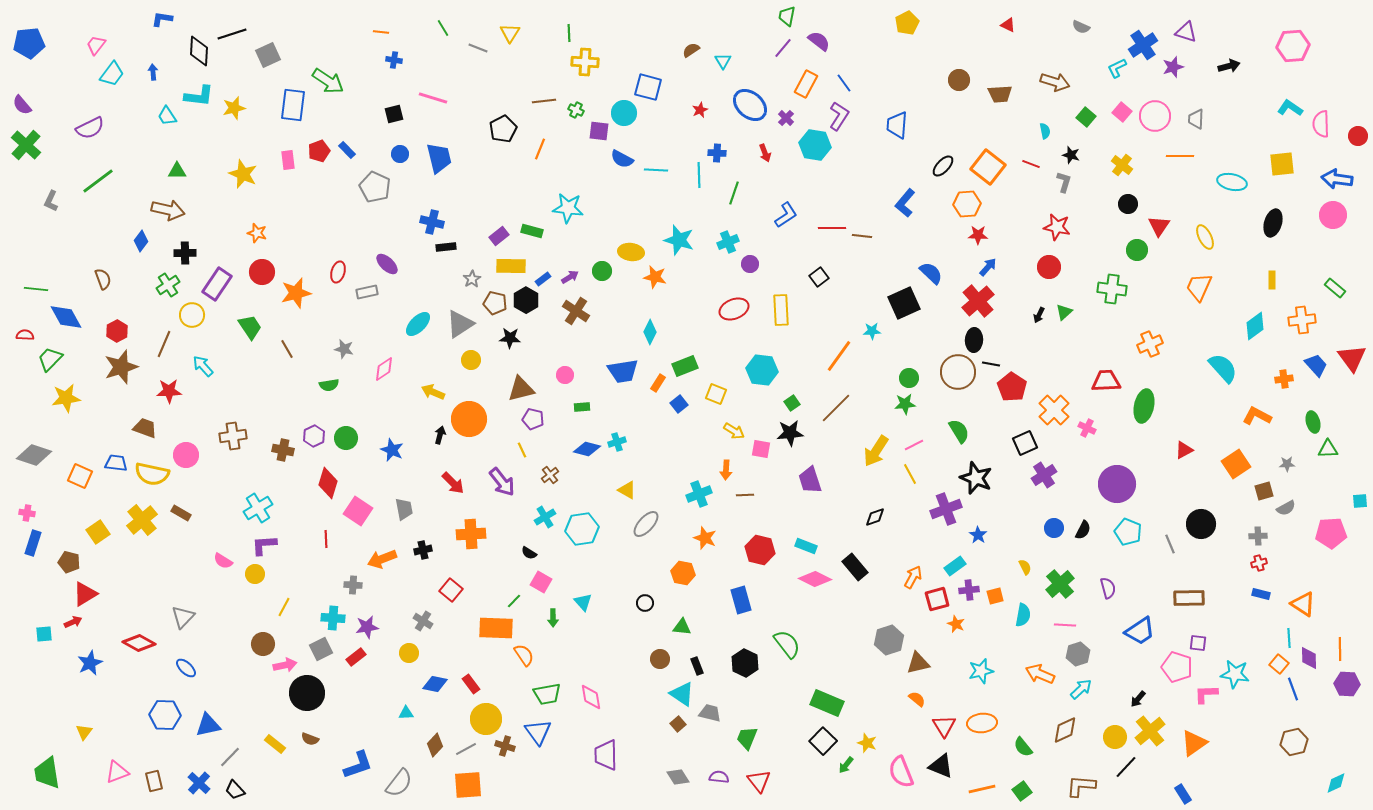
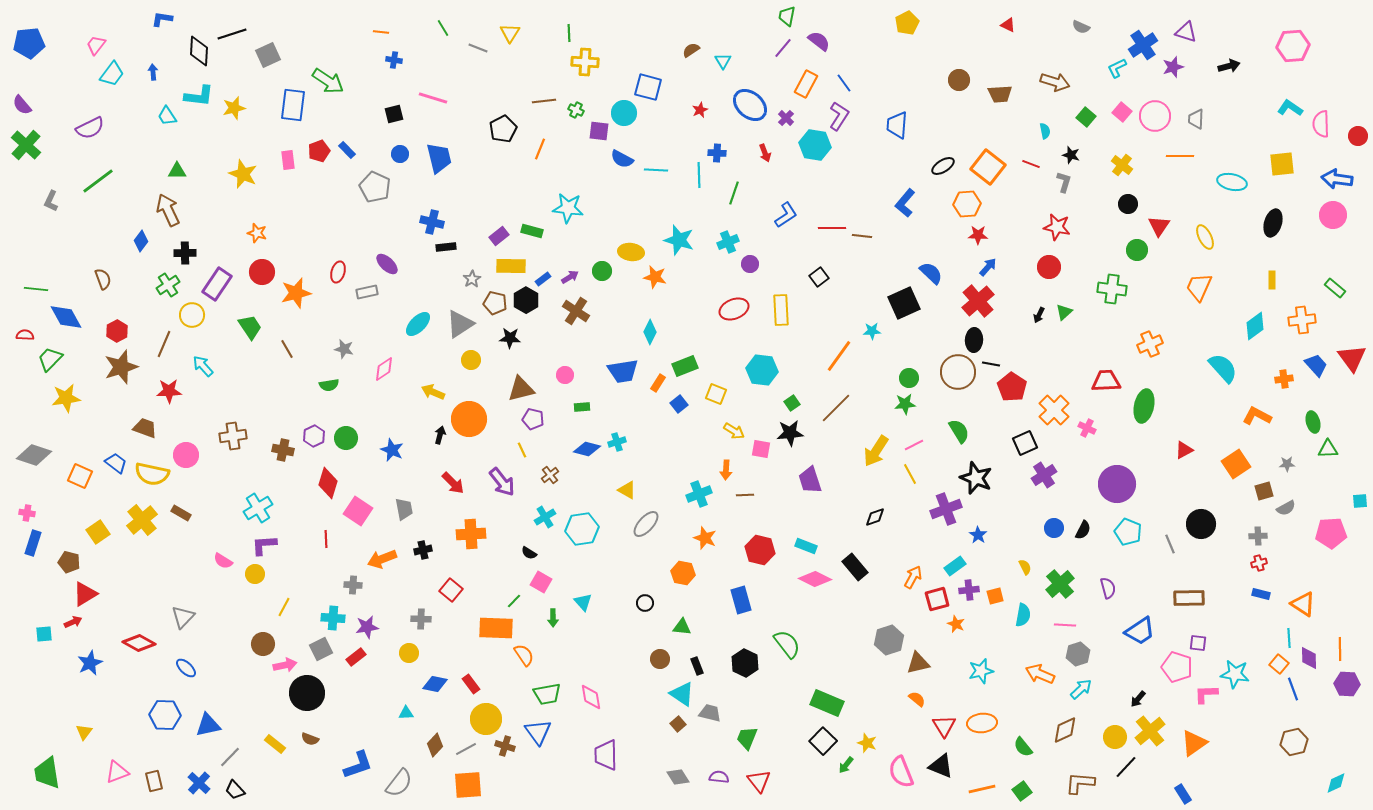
black ellipse at (943, 166): rotated 15 degrees clockwise
brown arrow at (168, 210): rotated 128 degrees counterclockwise
blue trapezoid at (116, 463): rotated 30 degrees clockwise
gray cross at (423, 621): moved 2 px left, 2 px up; rotated 30 degrees counterclockwise
brown L-shape at (1081, 786): moved 1 px left, 3 px up
